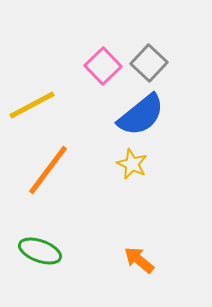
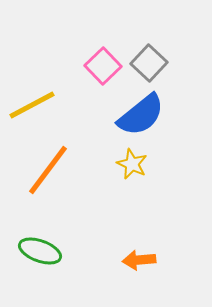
orange arrow: rotated 44 degrees counterclockwise
